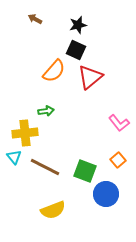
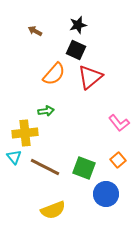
brown arrow: moved 12 px down
orange semicircle: moved 3 px down
green square: moved 1 px left, 3 px up
